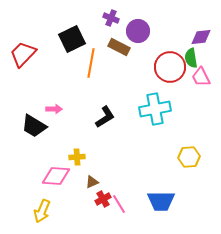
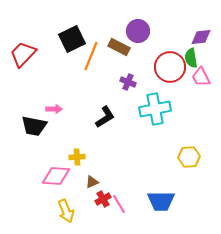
purple cross: moved 17 px right, 64 px down
orange line: moved 7 px up; rotated 12 degrees clockwise
black trapezoid: rotated 20 degrees counterclockwise
yellow arrow: moved 24 px right; rotated 45 degrees counterclockwise
